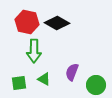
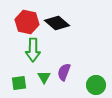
black diamond: rotated 10 degrees clockwise
green arrow: moved 1 px left, 1 px up
purple semicircle: moved 8 px left
green triangle: moved 2 px up; rotated 32 degrees clockwise
